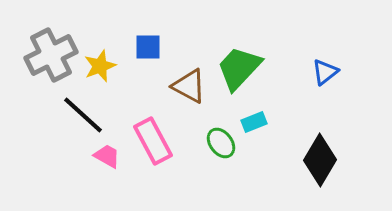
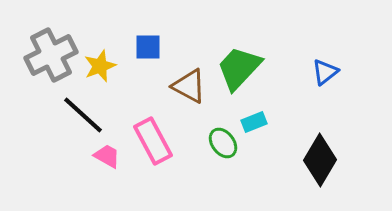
green ellipse: moved 2 px right
